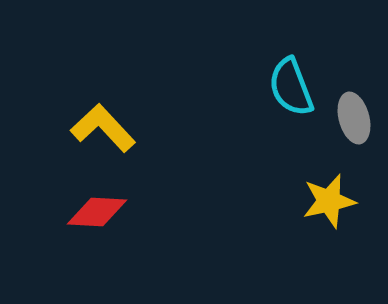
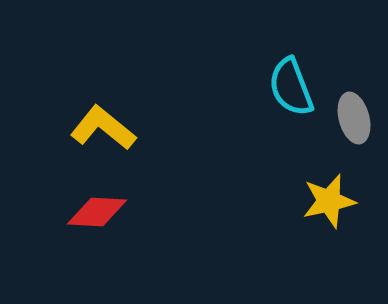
yellow L-shape: rotated 8 degrees counterclockwise
